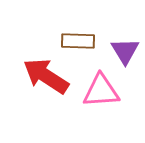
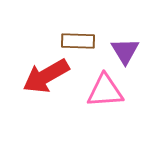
red arrow: rotated 63 degrees counterclockwise
pink triangle: moved 4 px right
